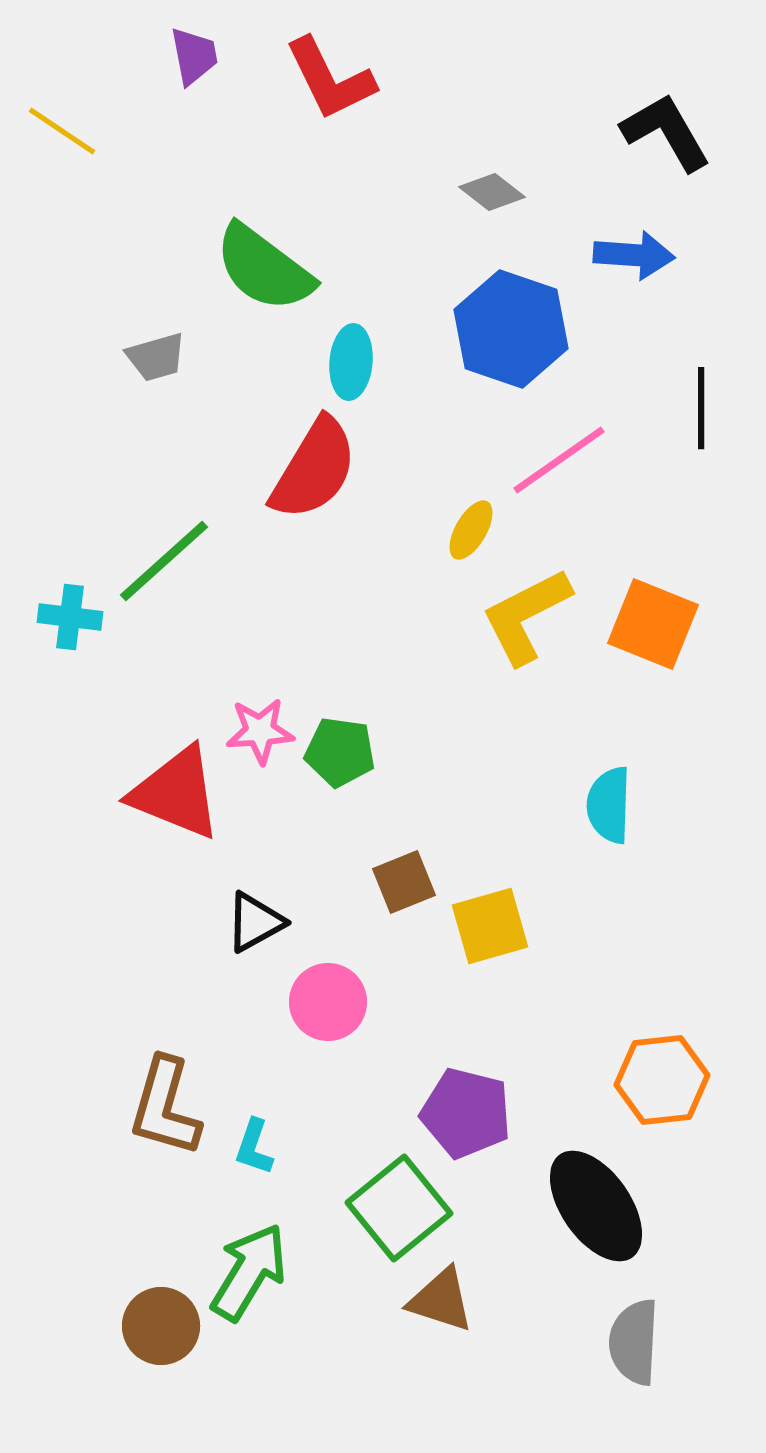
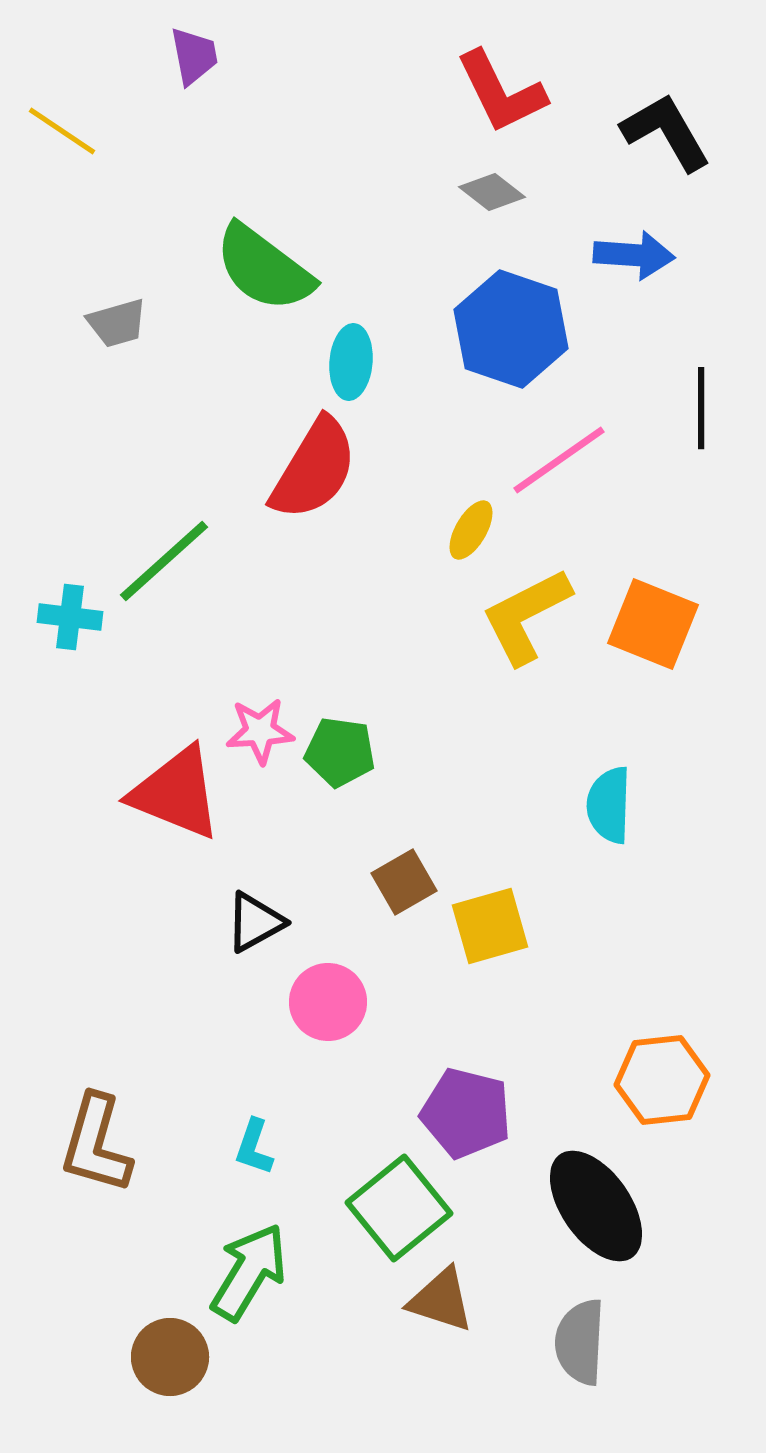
red L-shape: moved 171 px right, 13 px down
gray trapezoid: moved 39 px left, 34 px up
brown square: rotated 8 degrees counterclockwise
brown L-shape: moved 69 px left, 37 px down
brown circle: moved 9 px right, 31 px down
gray semicircle: moved 54 px left
